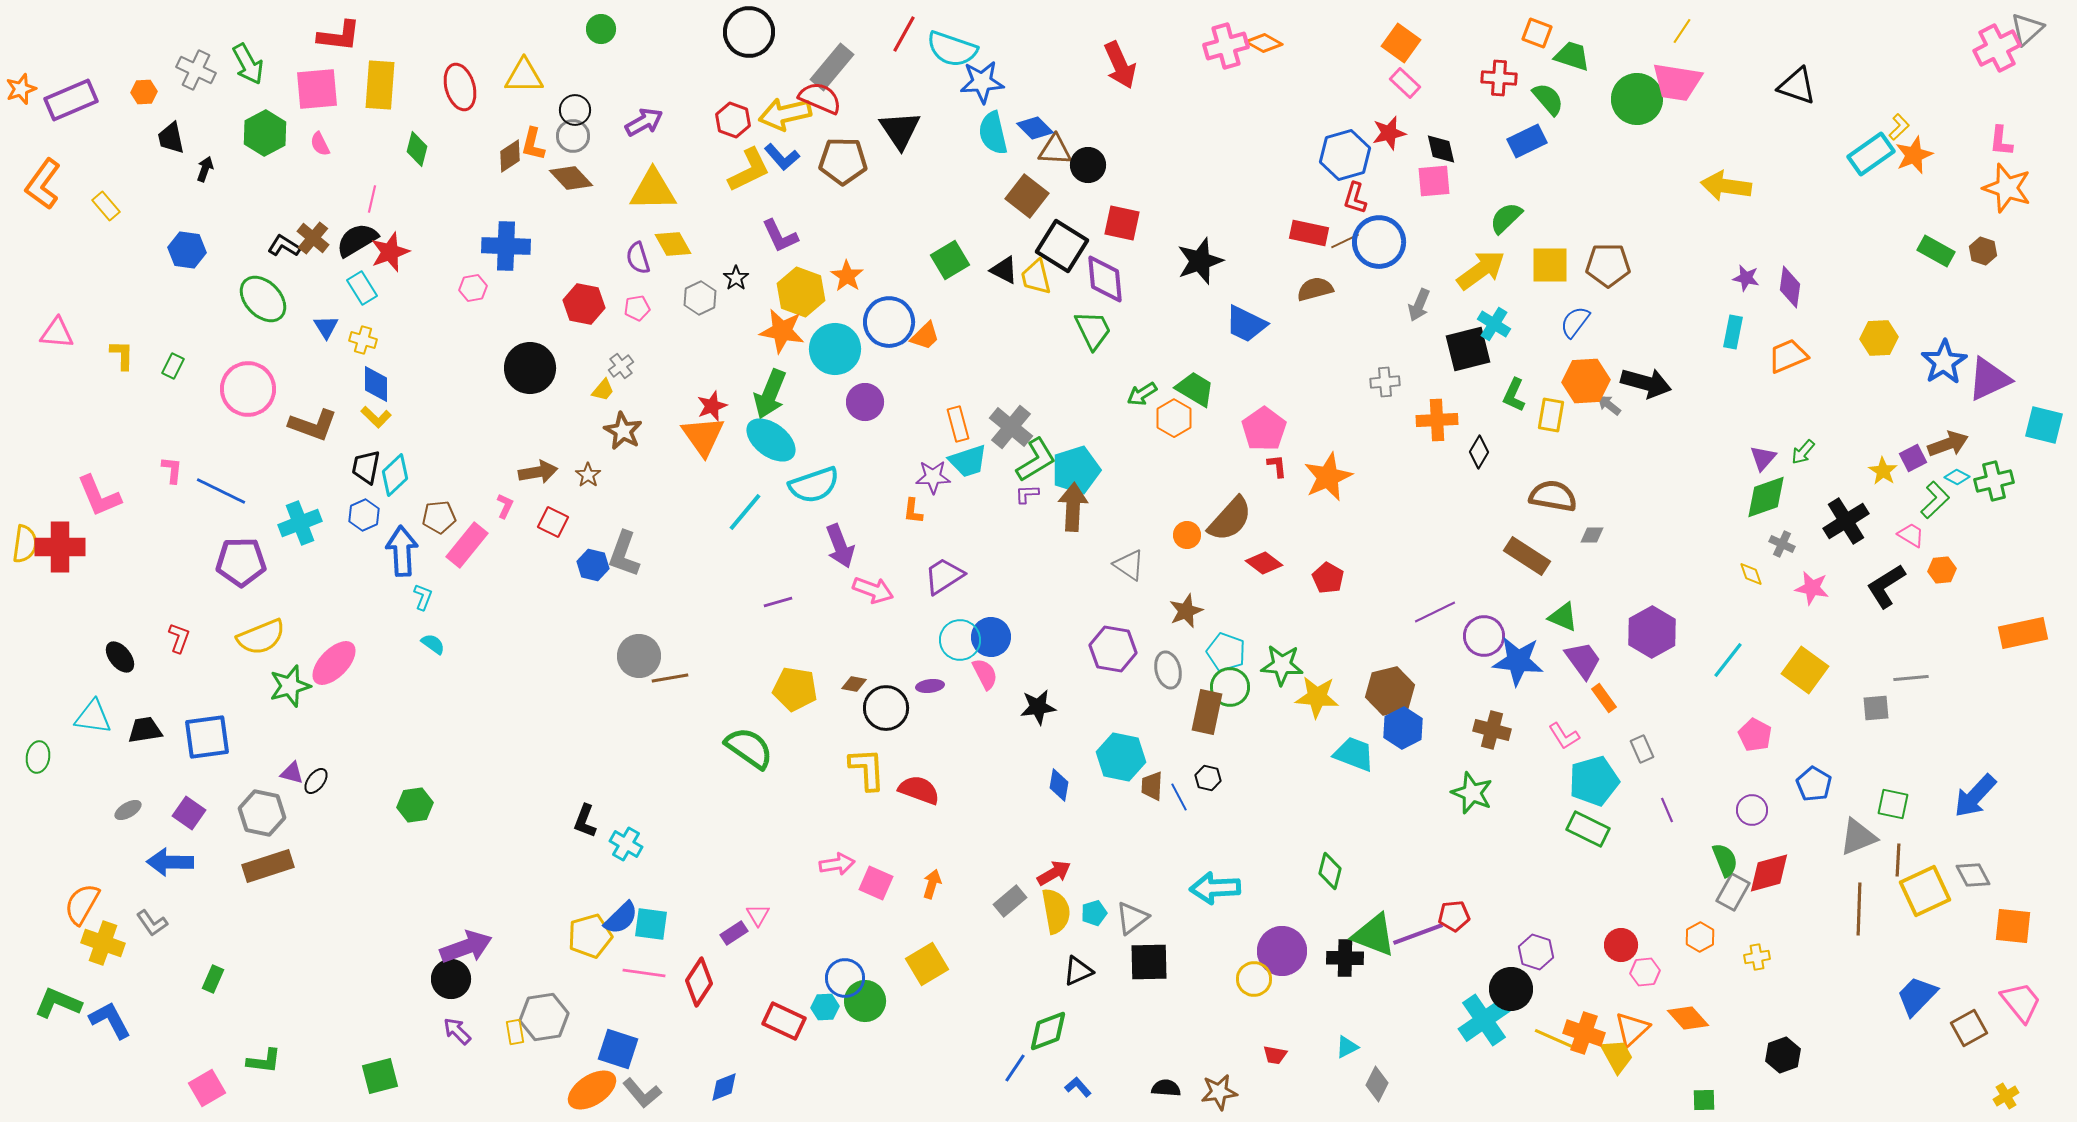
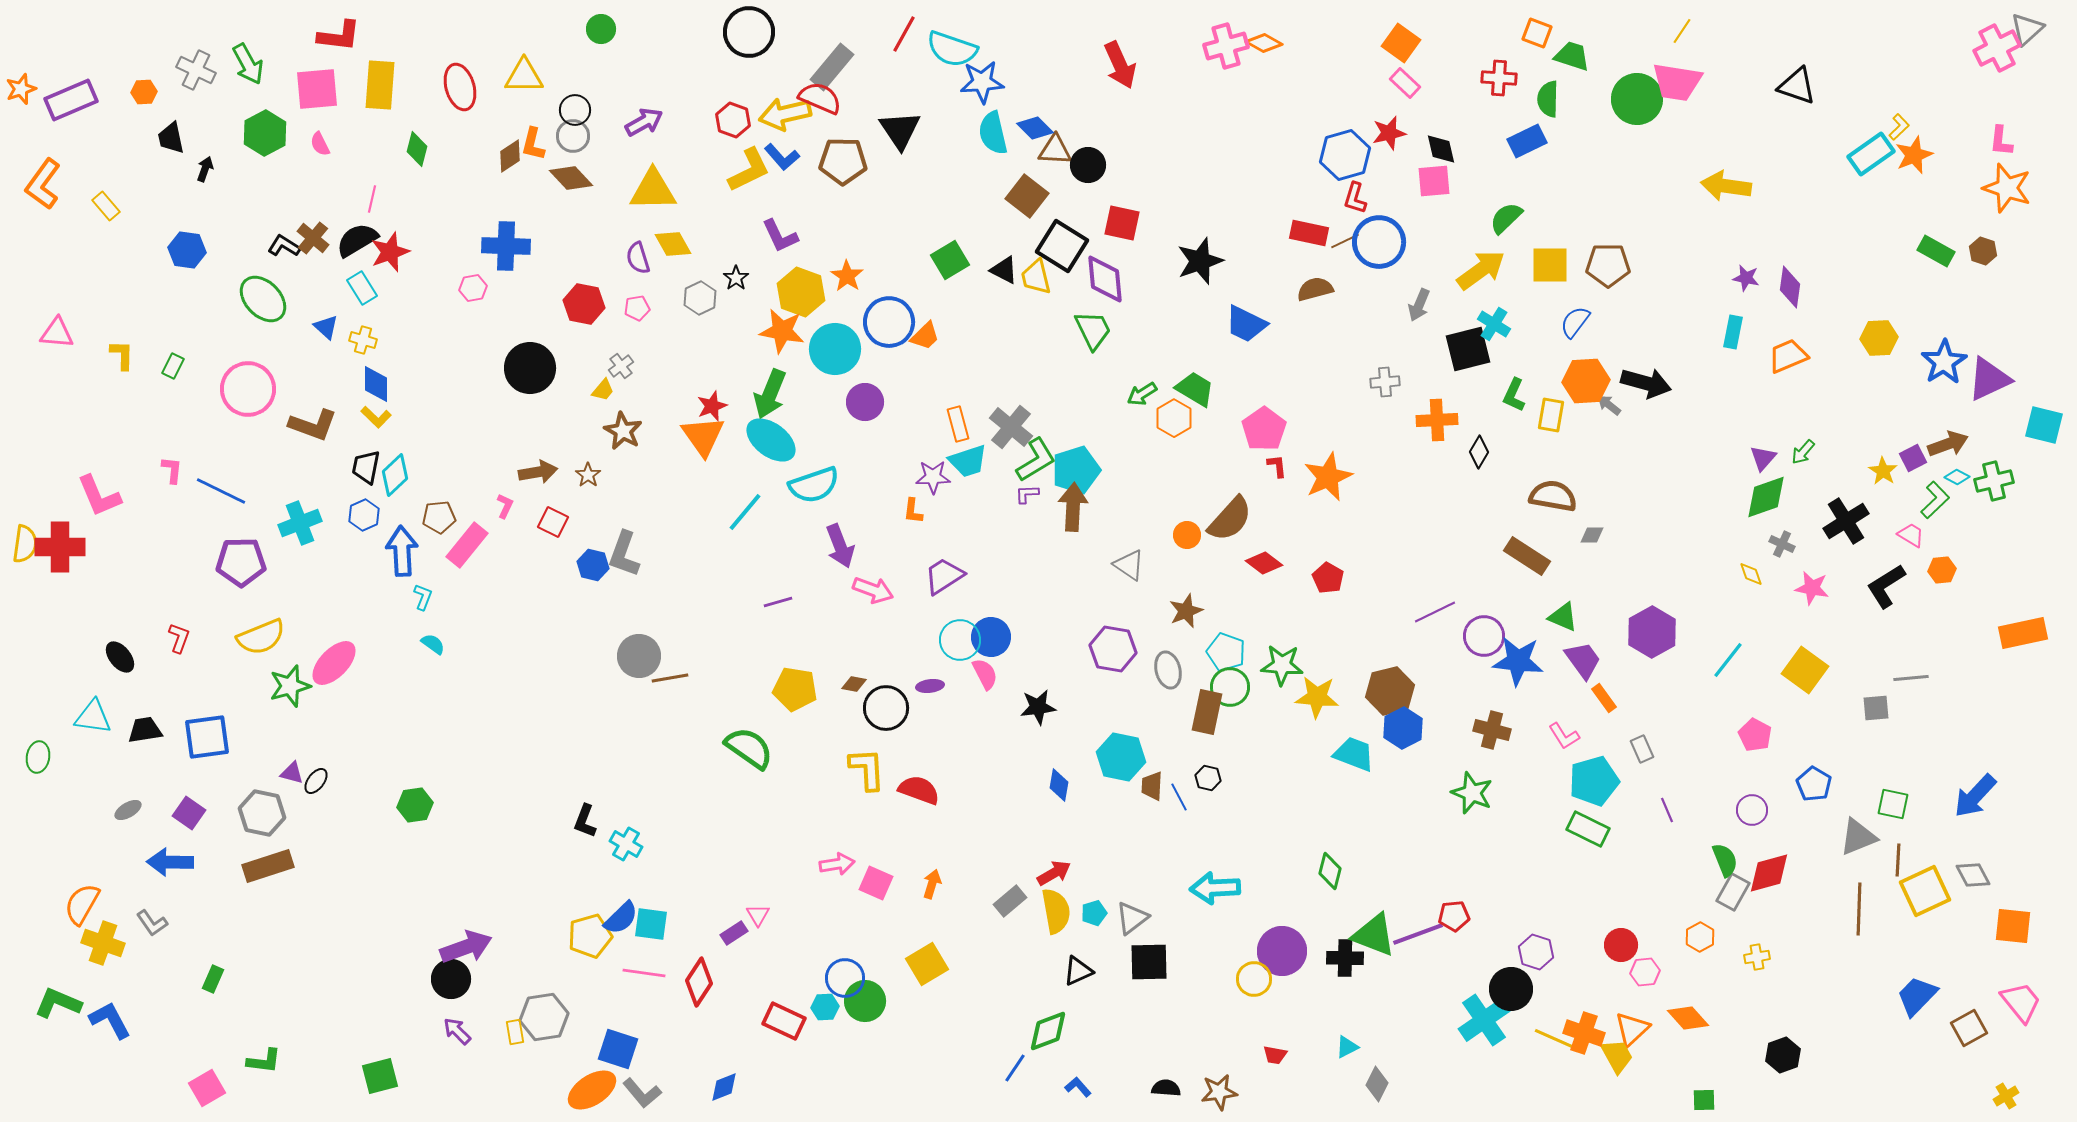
green semicircle at (1548, 99): rotated 138 degrees counterclockwise
blue triangle at (326, 327): rotated 16 degrees counterclockwise
